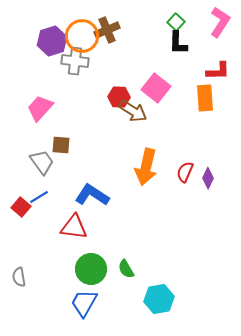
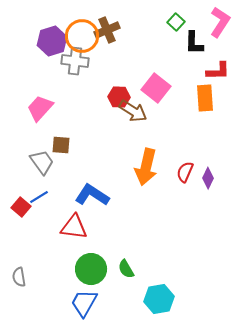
black L-shape: moved 16 px right
